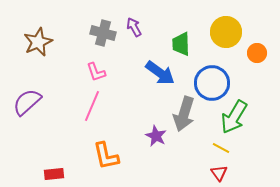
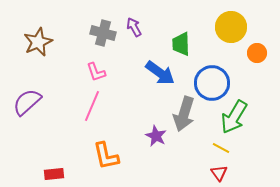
yellow circle: moved 5 px right, 5 px up
